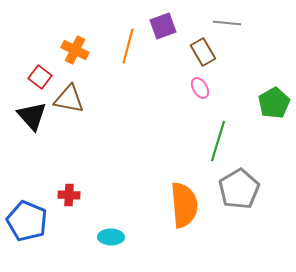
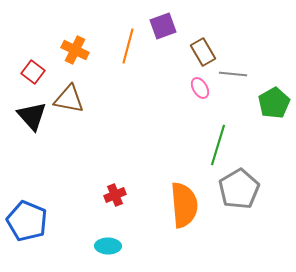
gray line: moved 6 px right, 51 px down
red square: moved 7 px left, 5 px up
green line: moved 4 px down
red cross: moved 46 px right; rotated 25 degrees counterclockwise
cyan ellipse: moved 3 px left, 9 px down
